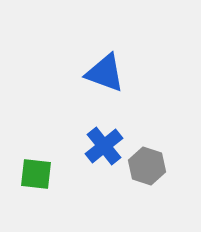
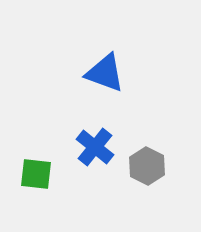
blue cross: moved 9 px left, 1 px down; rotated 12 degrees counterclockwise
gray hexagon: rotated 9 degrees clockwise
